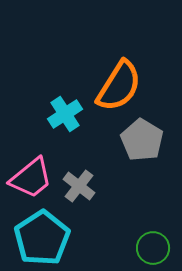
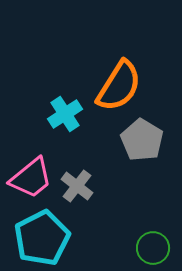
gray cross: moved 2 px left
cyan pentagon: rotated 6 degrees clockwise
